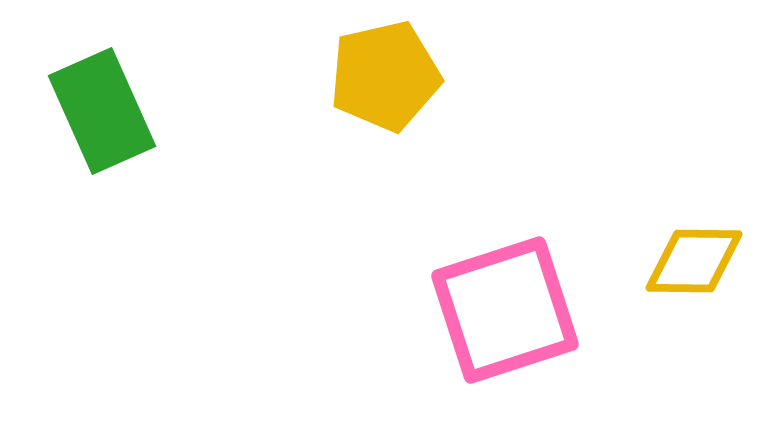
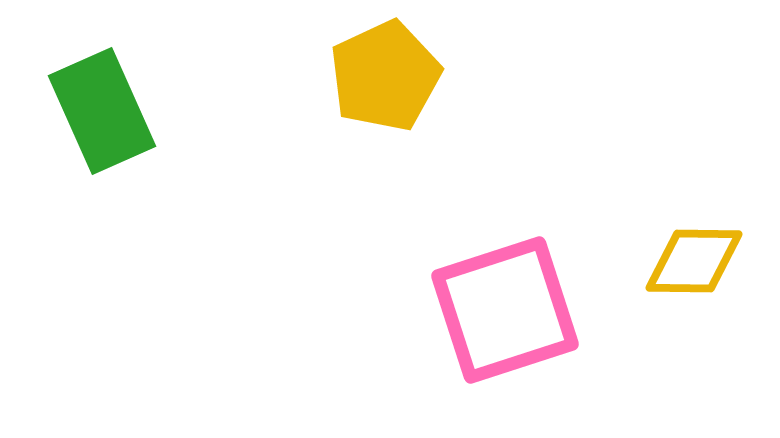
yellow pentagon: rotated 12 degrees counterclockwise
